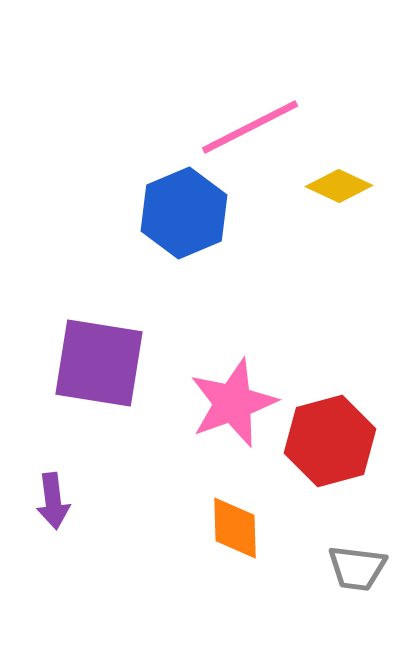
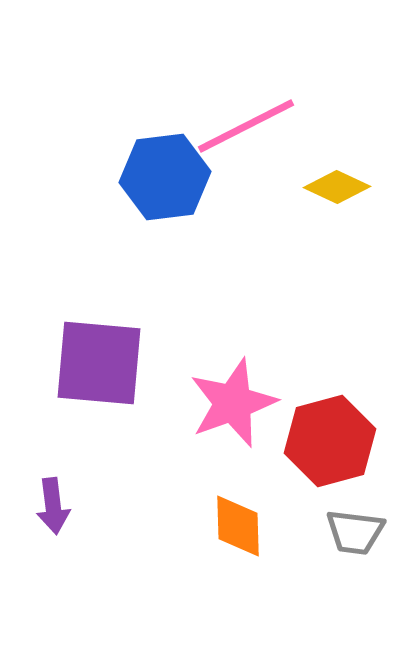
pink line: moved 4 px left, 1 px up
yellow diamond: moved 2 px left, 1 px down
blue hexagon: moved 19 px left, 36 px up; rotated 16 degrees clockwise
purple square: rotated 4 degrees counterclockwise
purple arrow: moved 5 px down
orange diamond: moved 3 px right, 2 px up
gray trapezoid: moved 2 px left, 36 px up
